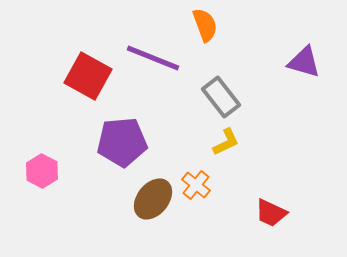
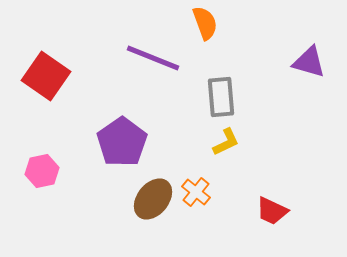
orange semicircle: moved 2 px up
purple triangle: moved 5 px right
red square: moved 42 px left; rotated 6 degrees clockwise
gray rectangle: rotated 33 degrees clockwise
purple pentagon: rotated 30 degrees counterclockwise
pink hexagon: rotated 20 degrees clockwise
orange cross: moved 7 px down
red trapezoid: moved 1 px right, 2 px up
